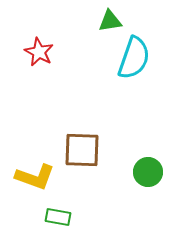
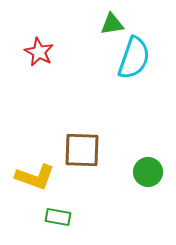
green triangle: moved 2 px right, 3 px down
